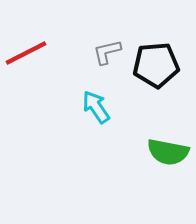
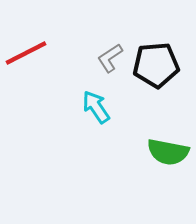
gray L-shape: moved 3 px right, 6 px down; rotated 20 degrees counterclockwise
